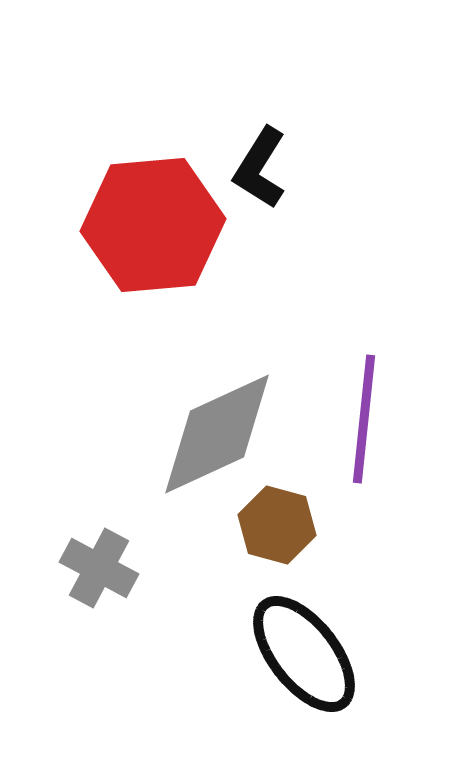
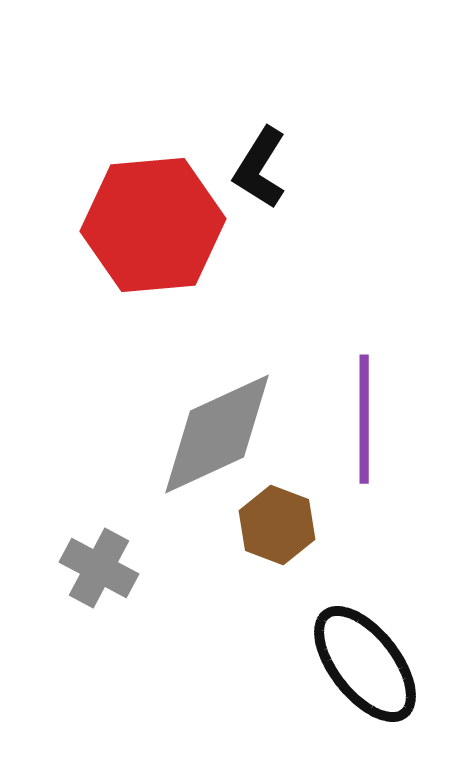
purple line: rotated 6 degrees counterclockwise
brown hexagon: rotated 6 degrees clockwise
black ellipse: moved 61 px right, 10 px down
